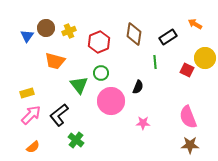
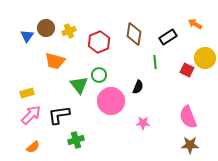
green circle: moved 2 px left, 2 px down
black L-shape: rotated 30 degrees clockwise
green cross: rotated 35 degrees clockwise
